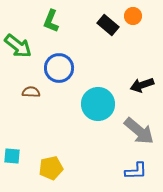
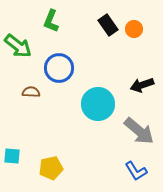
orange circle: moved 1 px right, 13 px down
black rectangle: rotated 15 degrees clockwise
blue L-shape: rotated 60 degrees clockwise
